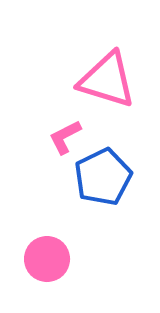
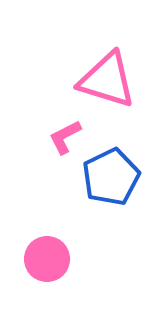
blue pentagon: moved 8 px right
